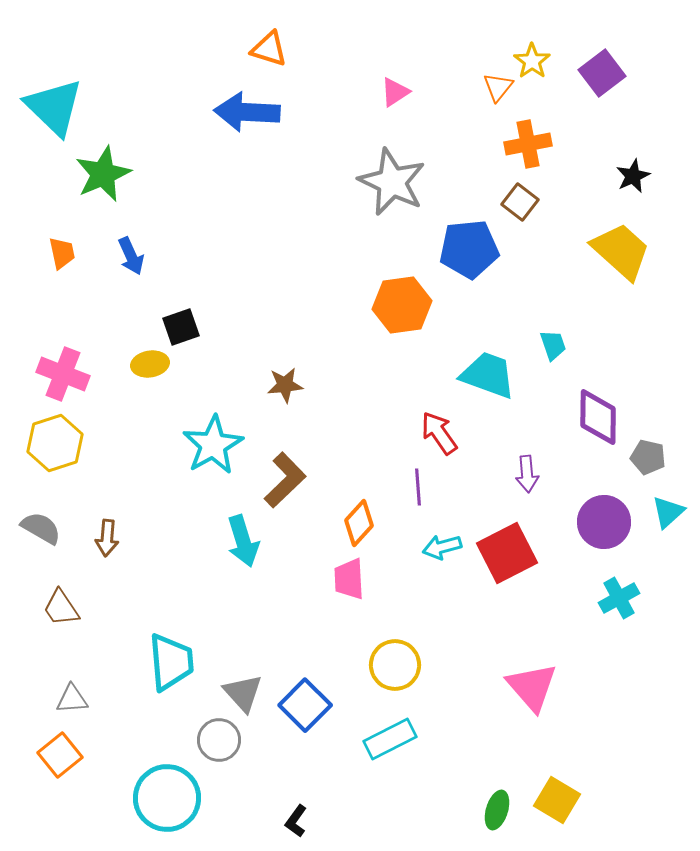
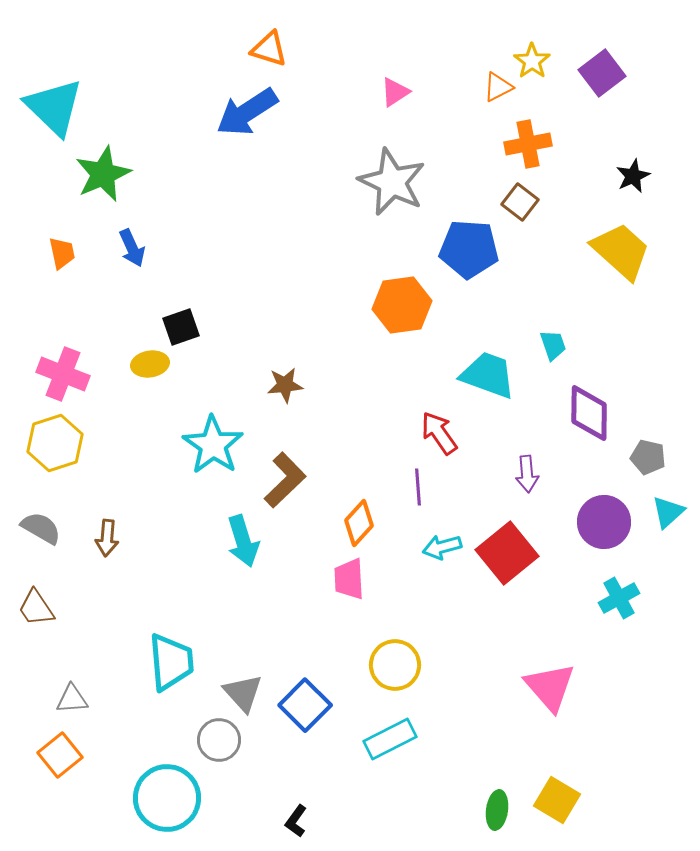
orange triangle at (498, 87): rotated 24 degrees clockwise
blue arrow at (247, 112): rotated 36 degrees counterclockwise
blue pentagon at (469, 249): rotated 10 degrees clockwise
blue arrow at (131, 256): moved 1 px right, 8 px up
purple diamond at (598, 417): moved 9 px left, 4 px up
cyan star at (213, 445): rotated 8 degrees counterclockwise
red square at (507, 553): rotated 12 degrees counterclockwise
brown trapezoid at (61, 608): moved 25 px left
pink triangle at (532, 687): moved 18 px right
green ellipse at (497, 810): rotated 9 degrees counterclockwise
